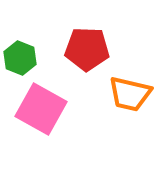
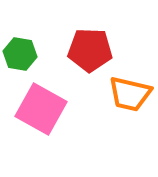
red pentagon: moved 3 px right, 1 px down
green hexagon: moved 4 px up; rotated 12 degrees counterclockwise
